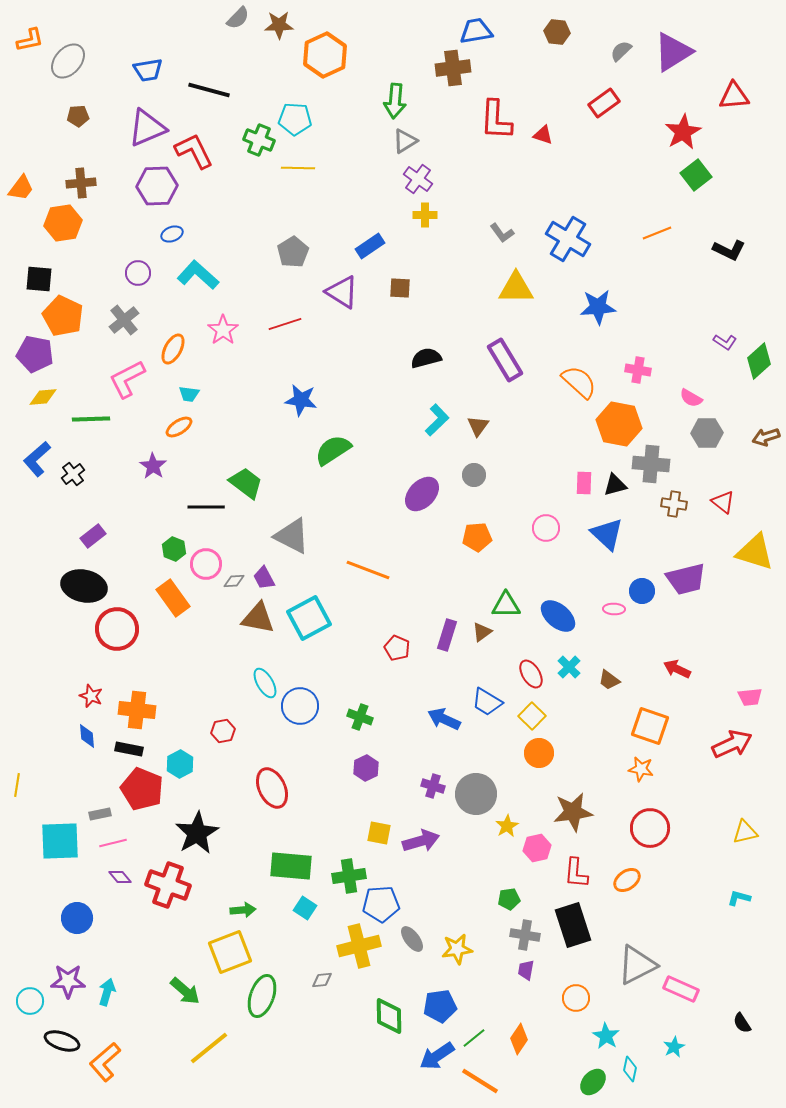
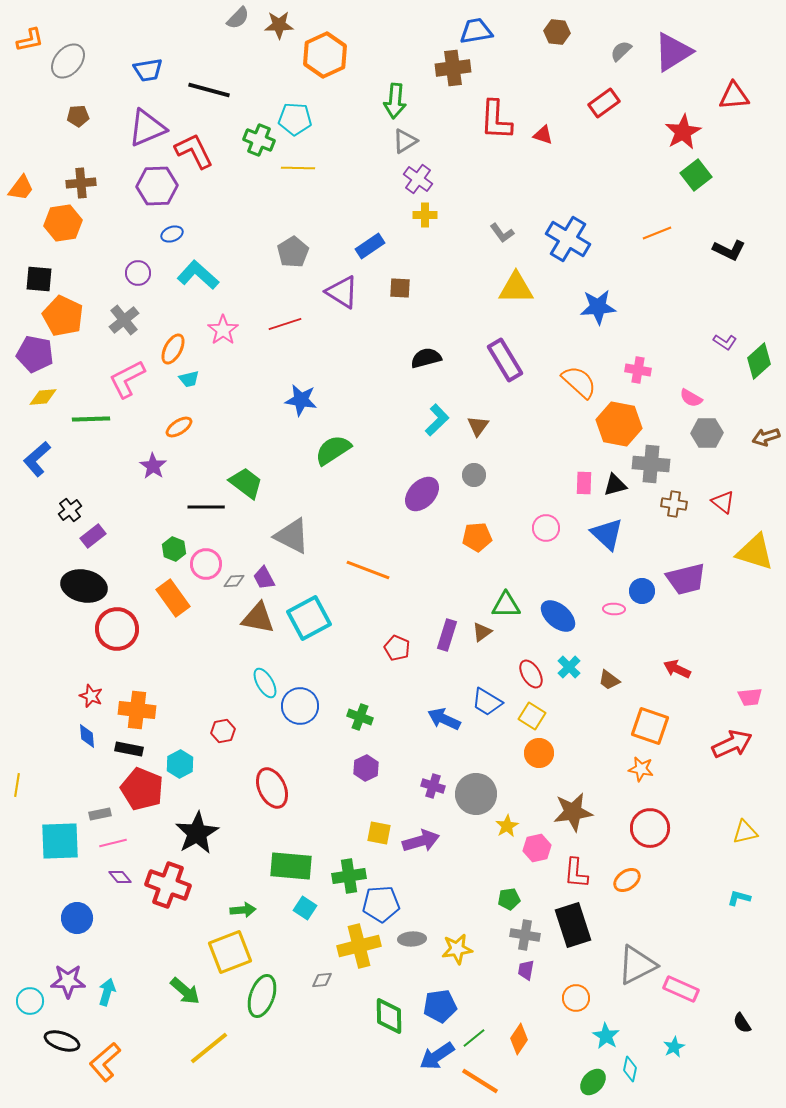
cyan trapezoid at (189, 394): moved 15 px up; rotated 20 degrees counterclockwise
black cross at (73, 474): moved 3 px left, 36 px down
yellow square at (532, 716): rotated 12 degrees counterclockwise
gray ellipse at (412, 939): rotated 56 degrees counterclockwise
